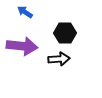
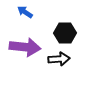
purple arrow: moved 3 px right, 1 px down
